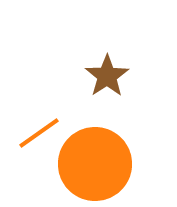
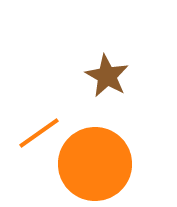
brown star: rotated 9 degrees counterclockwise
